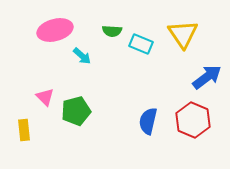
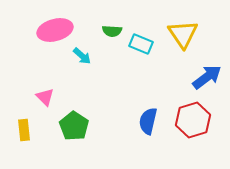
green pentagon: moved 2 px left, 15 px down; rotated 24 degrees counterclockwise
red hexagon: rotated 20 degrees clockwise
